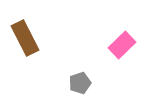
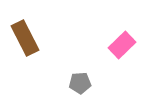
gray pentagon: rotated 15 degrees clockwise
